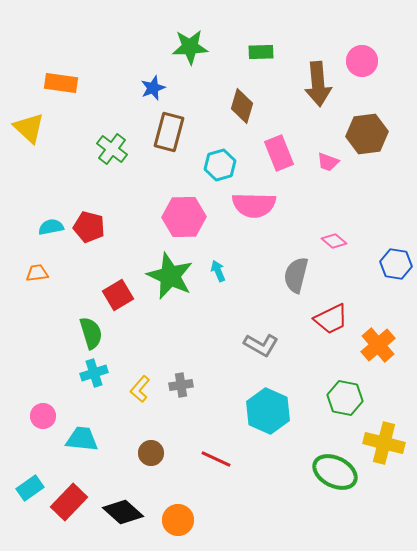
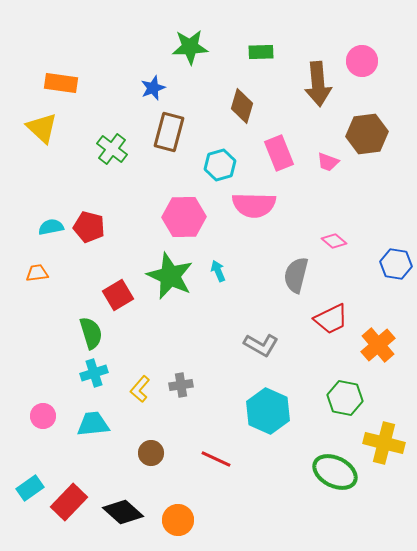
yellow triangle at (29, 128): moved 13 px right
cyan trapezoid at (82, 439): moved 11 px right, 15 px up; rotated 12 degrees counterclockwise
